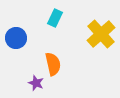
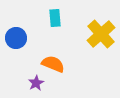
cyan rectangle: rotated 30 degrees counterclockwise
orange semicircle: rotated 55 degrees counterclockwise
purple star: rotated 21 degrees clockwise
